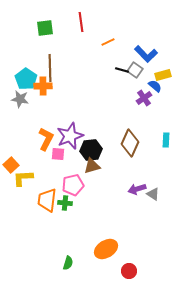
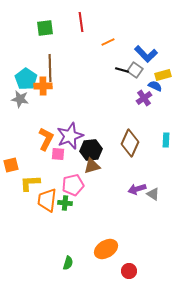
blue semicircle: rotated 16 degrees counterclockwise
orange square: rotated 28 degrees clockwise
yellow L-shape: moved 7 px right, 5 px down
